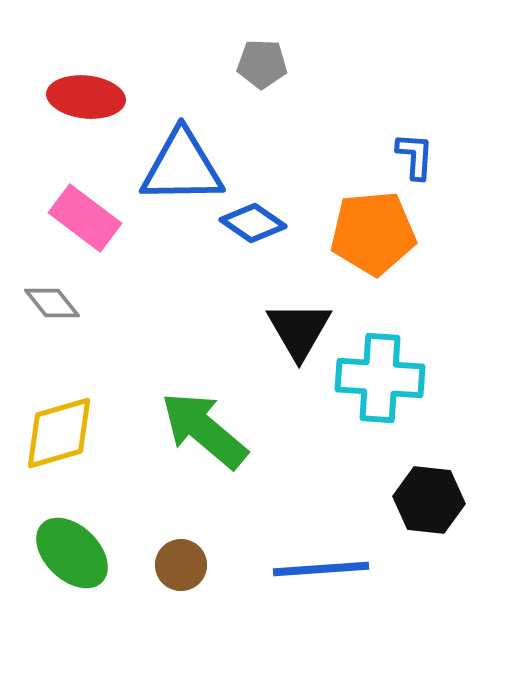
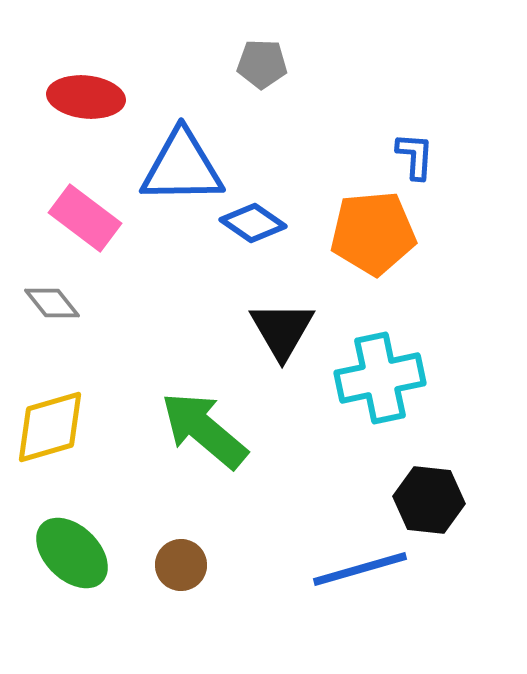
black triangle: moved 17 px left
cyan cross: rotated 16 degrees counterclockwise
yellow diamond: moved 9 px left, 6 px up
blue line: moved 39 px right; rotated 12 degrees counterclockwise
